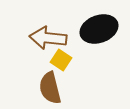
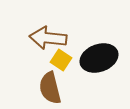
black ellipse: moved 29 px down
